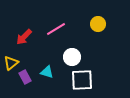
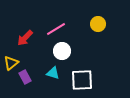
red arrow: moved 1 px right, 1 px down
white circle: moved 10 px left, 6 px up
cyan triangle: moved 6 px right, 1 px down
